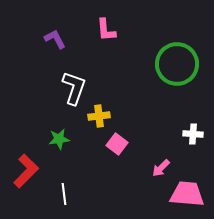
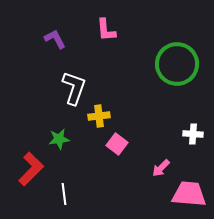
red L-shape: moved 5 px right, 2 px up
pink trapezoid: moved 2 px right
